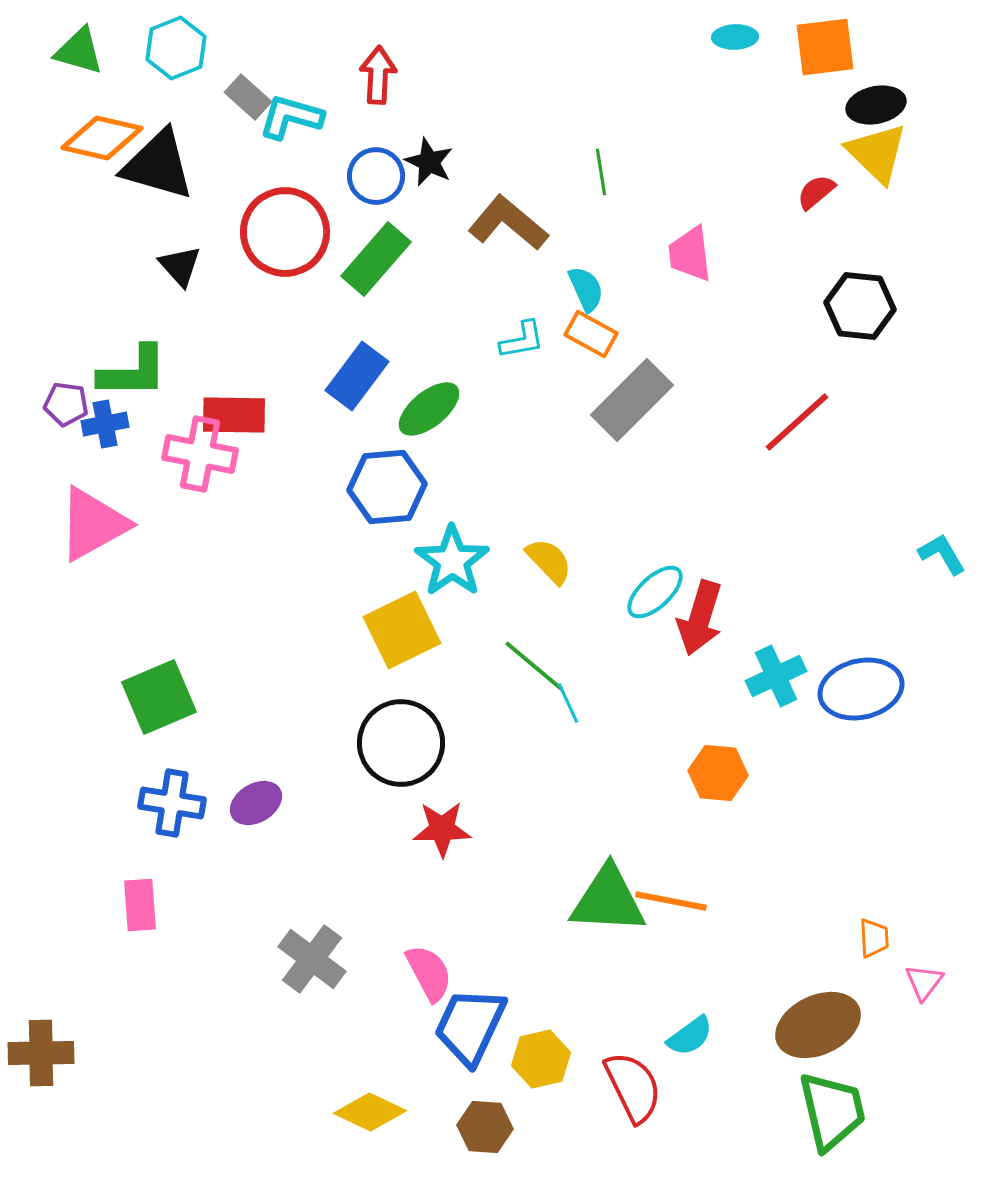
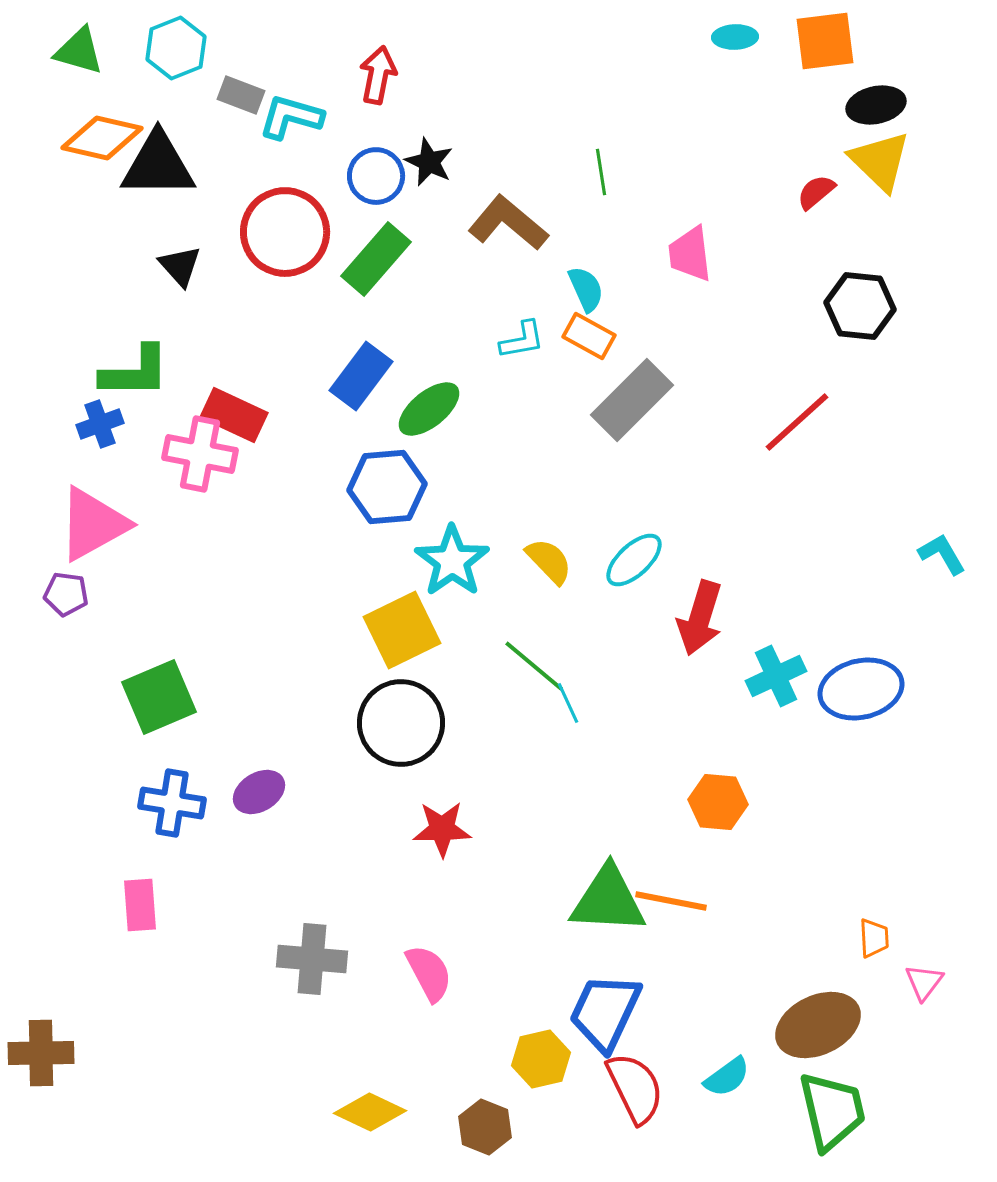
orange square at (825, 47): moved 6 px up
red arrow at (378, 75): rotated 8 degrees clockwise
gray rectangle at (248, 97): moved 7 px left, 2 px up; rotated 21 degrees counterclockwise
yellow triangle at (877, 153): moved 3 px right, 8 px down
black triangle at (158, 165): rotated 16 degrees counterclockwise
orange rectangle at (591, 334): moved 2 px left, 2 px down
green L-shape at (133, 372): moved 2 px right
blue rectangle at (357, 376): moved 4 px right
purple pentagon at (66, 404): moved 190 px down
red rectangle at (234, 415): rotated 24 degrees clockwise
blue cross at (105, 424): moved 5 px left; rotated 9 degrees counterclockwise
cyan ellipse at (655, 592): moved 21 px left, 32 px up
black circle at (401, 743): moved 20 px up
orange hexagon at (718, 773): moved 29 px down
purple ellipse at (256, 803): moved 3 px right, 11 px up
gray cross at (312, 959): rotated 32 degrees counterclockwise
blue trapezoid at (470, 1026): moved 135 px right, 14 px up
cyan semicircle at (690, 1036): moved 37 px right, 41 px down
red semicircle at (633, 1087): moved 2 px right, 1 px down
brown hexagon at (485, 1127): rotated 18 degrees clockwise
